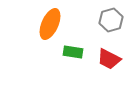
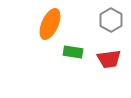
gray hexagon: rotated 15 degrees counterclockwise
red trapezoid: rotated 35 degrees counterclockwise
